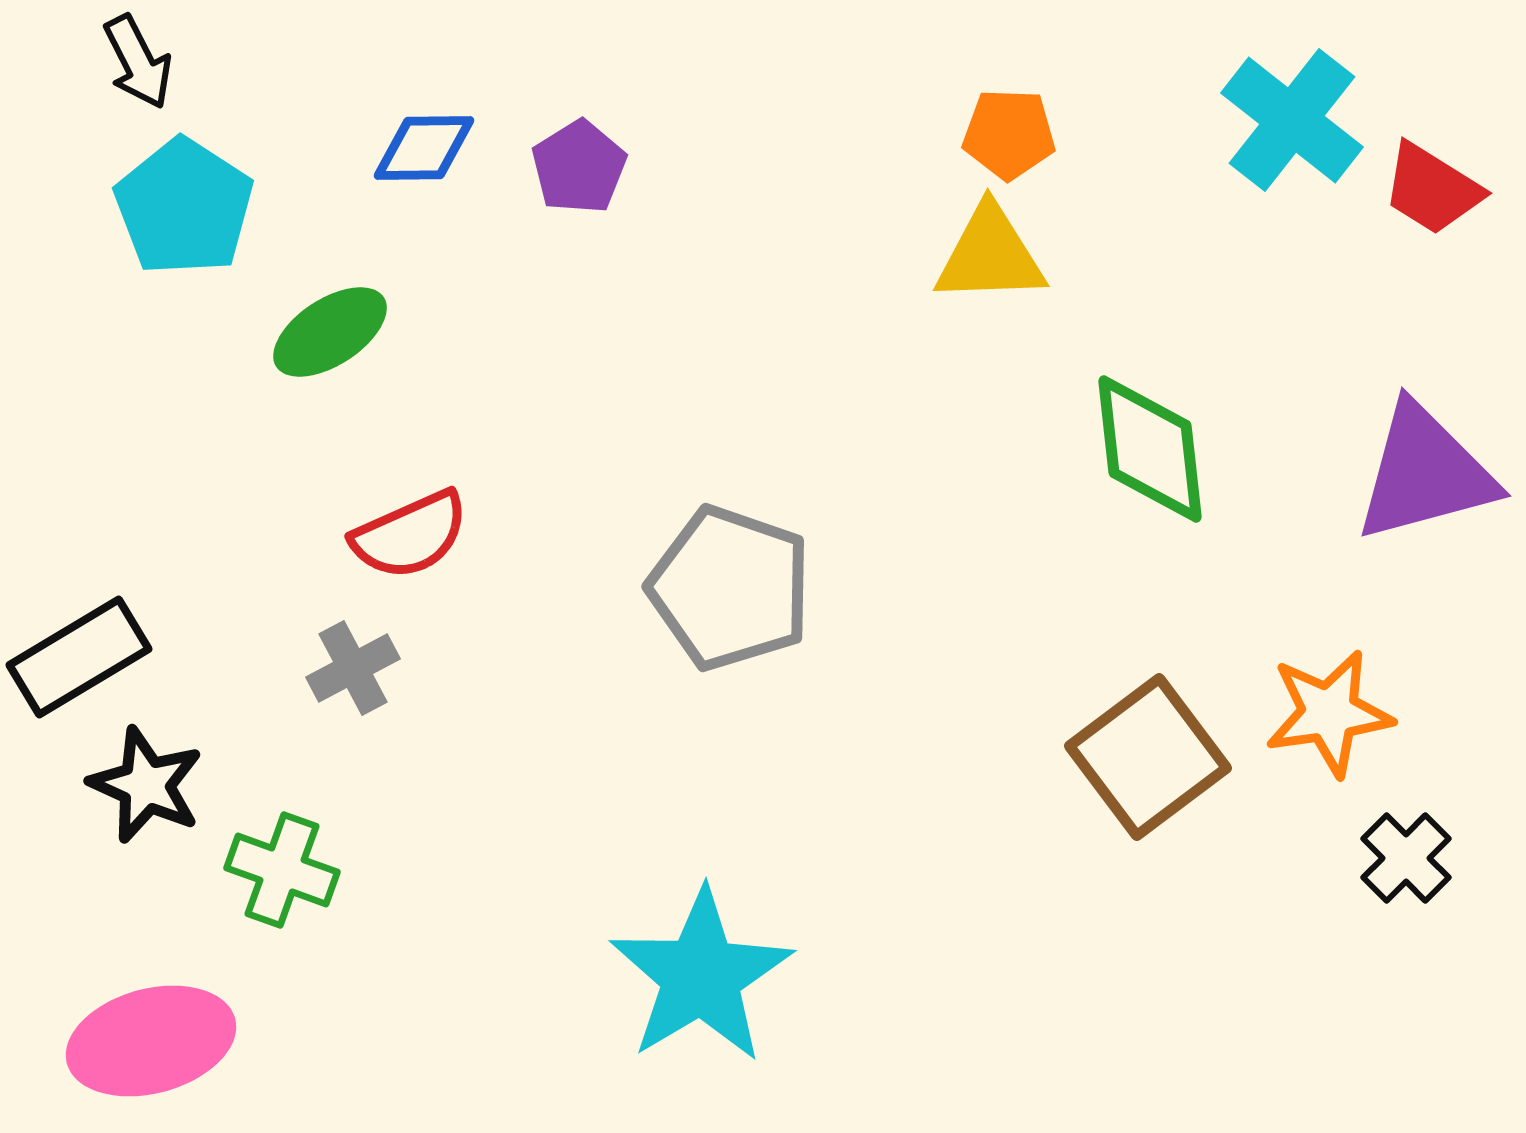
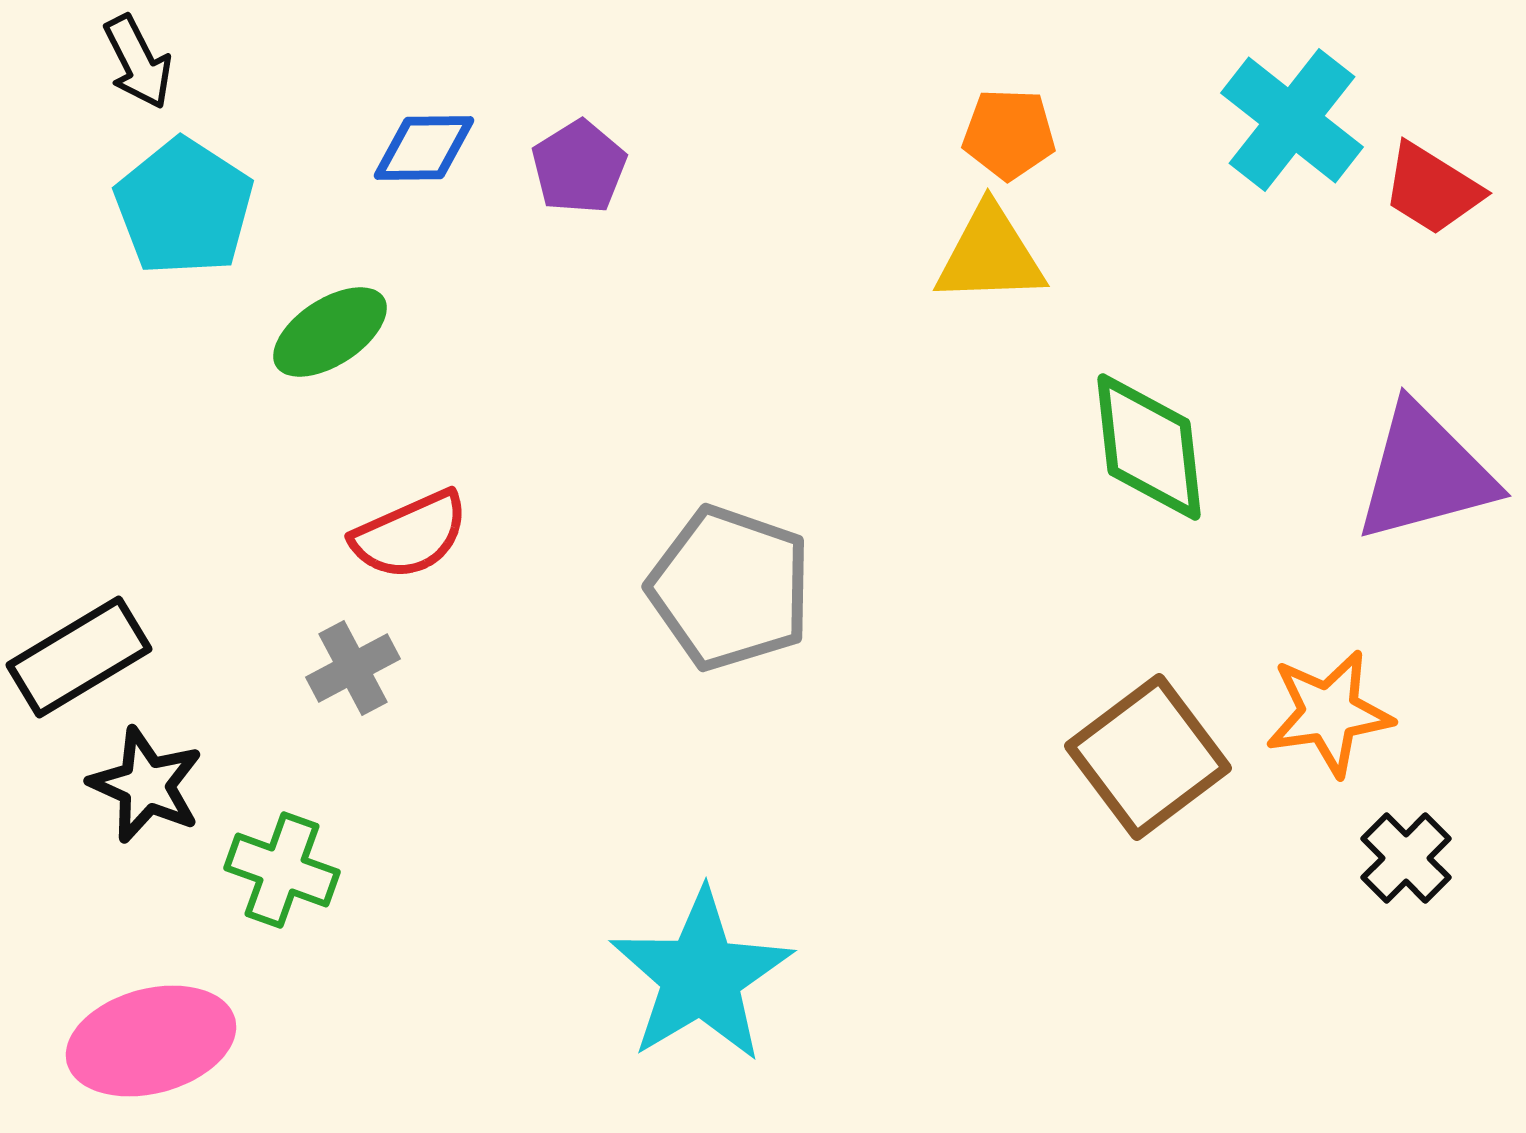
green diamond: moved 1 px left, 2 px up
